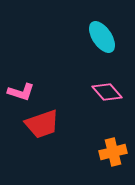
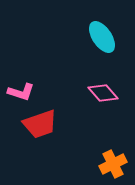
pink diamond: moved 4 px left, 1 px down
red trapezoid: moved 2 px left
orange cross: moved 12 px down; rotated 12 degrees counterclockwise
